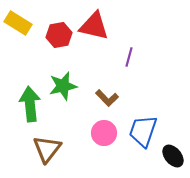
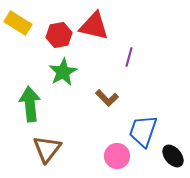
green star: moved 14 px up; rotated 16 degrees counterclockwise
pink circle: moved 13 px right, 23 px down
